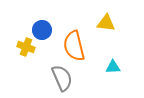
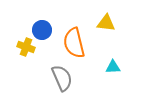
orange semicircle: moved 3 px up
